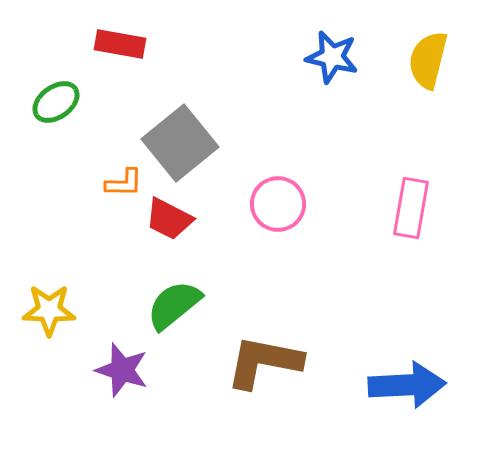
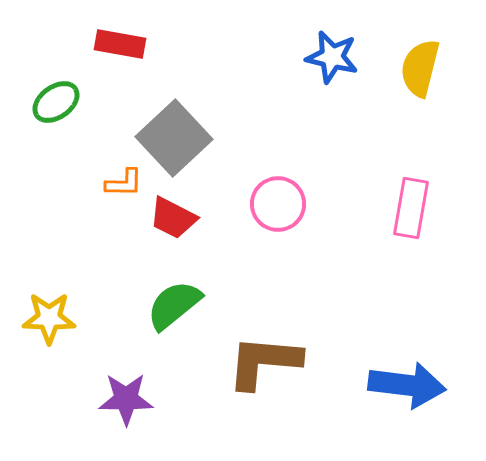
yellow semicircle: moved 8 px left, 8 px down
gray square: moved 6 px left, 5 px up; rotated 4 degrees counterclockwise
red trapezoid: moved 4 px right, 1 px up
yellow star: moved 8 px down
brown L-shape: rotated 6 degrees counterclockwise
purple star: moved 4 px right, 29 px down; rotated 18 degrees counterclockwise
blue arrow: rotated 10 degrees clockwise
